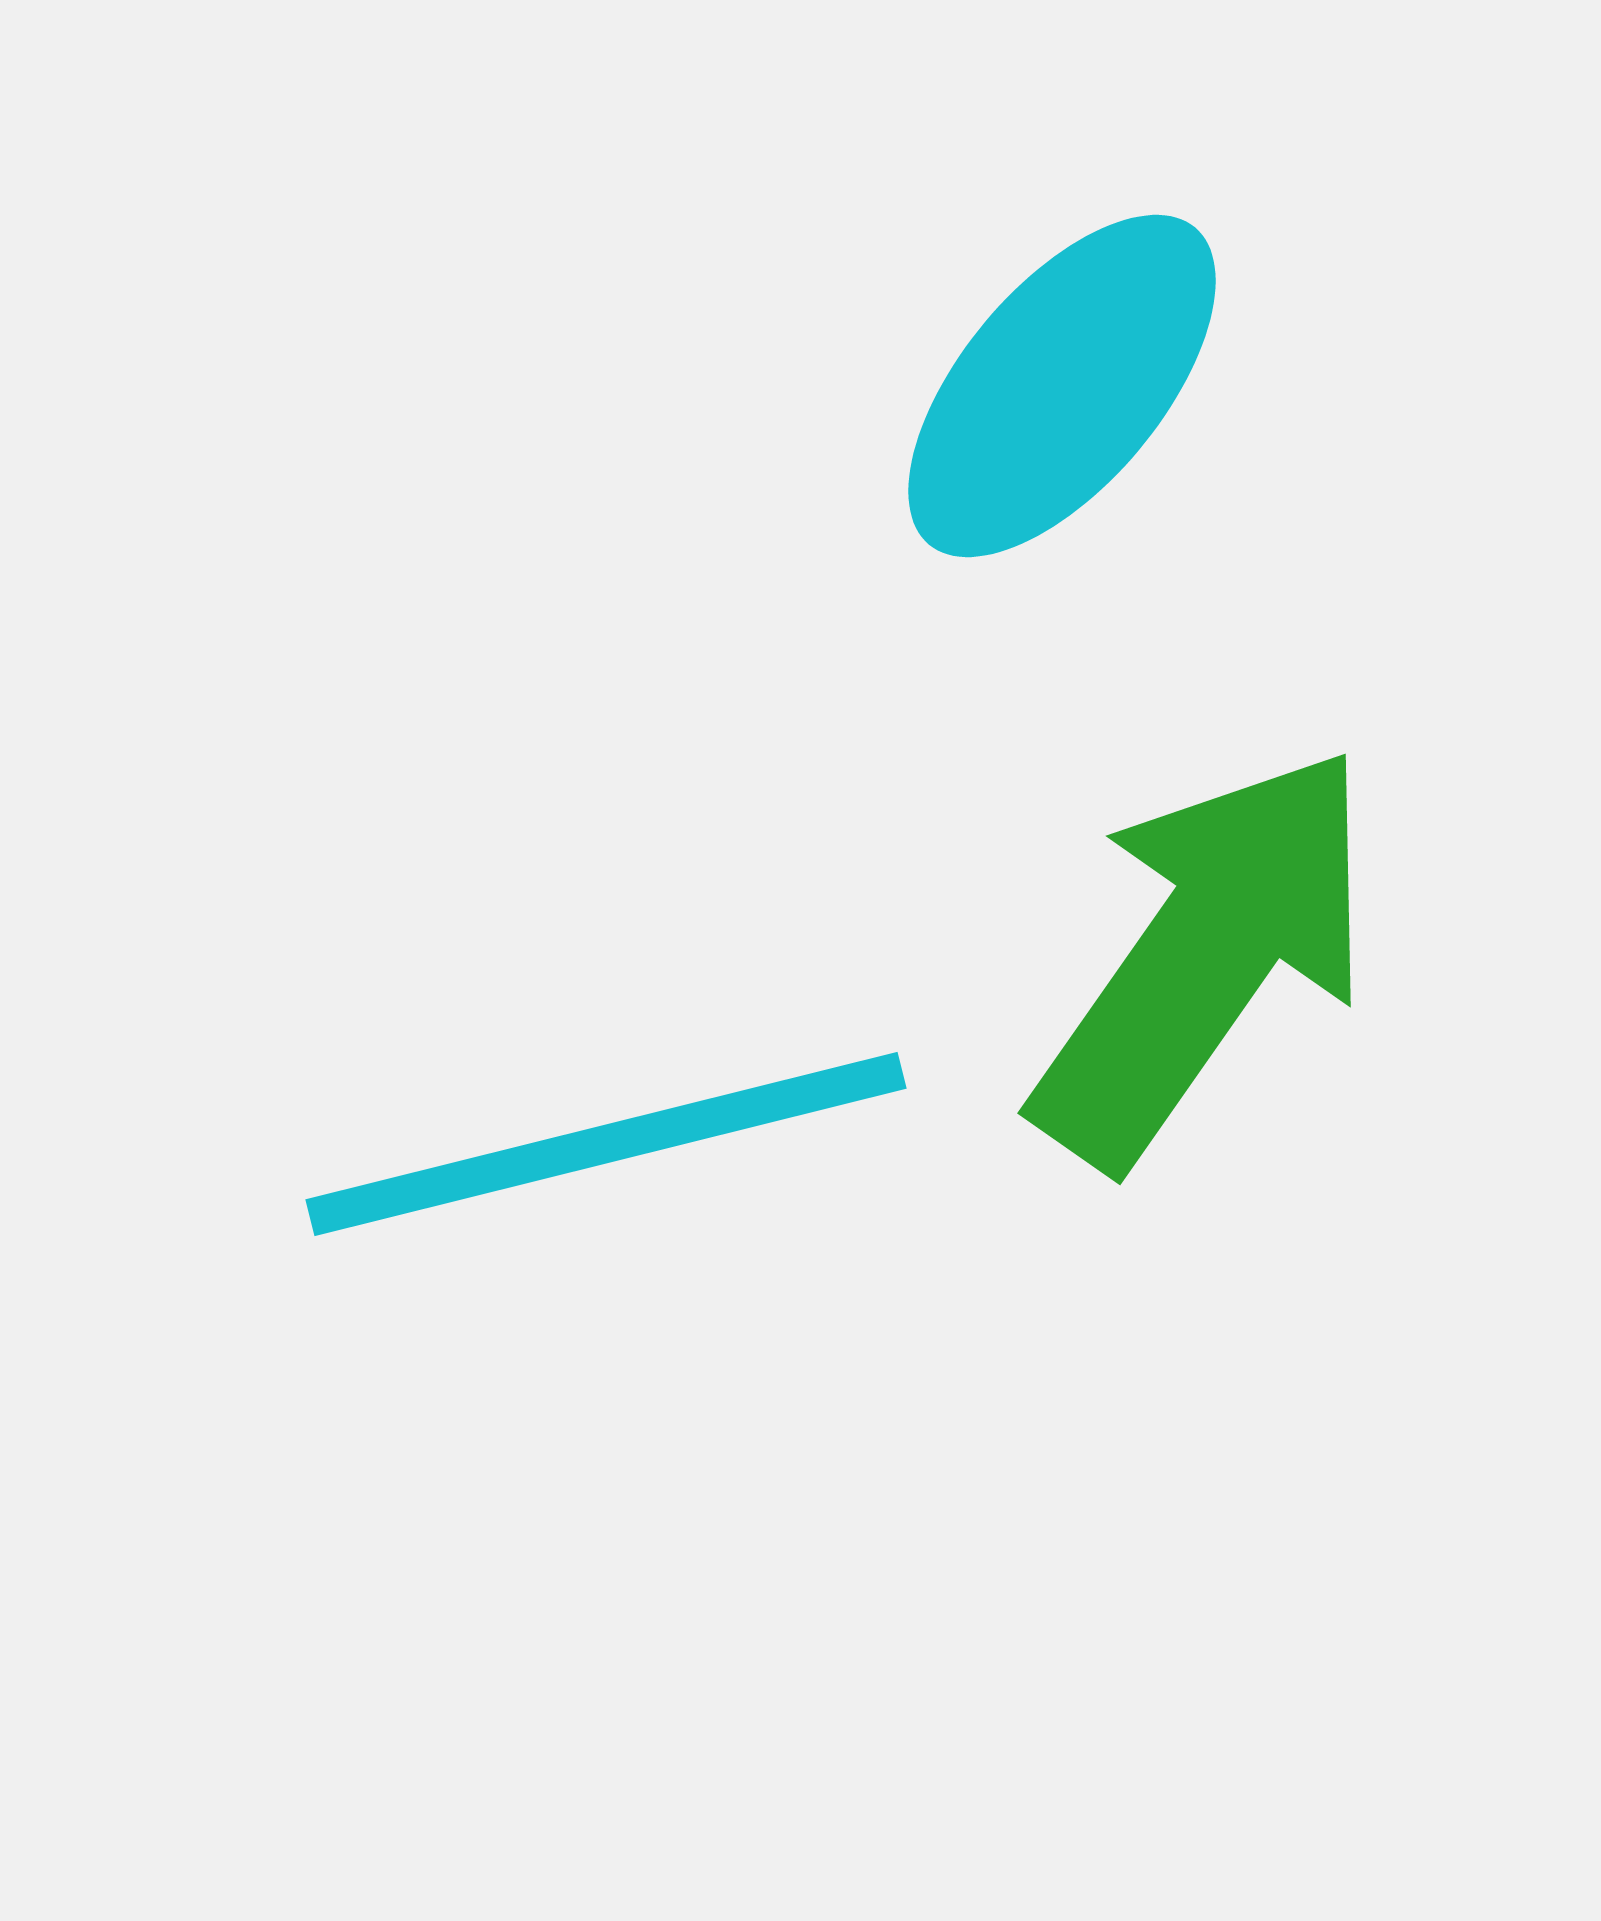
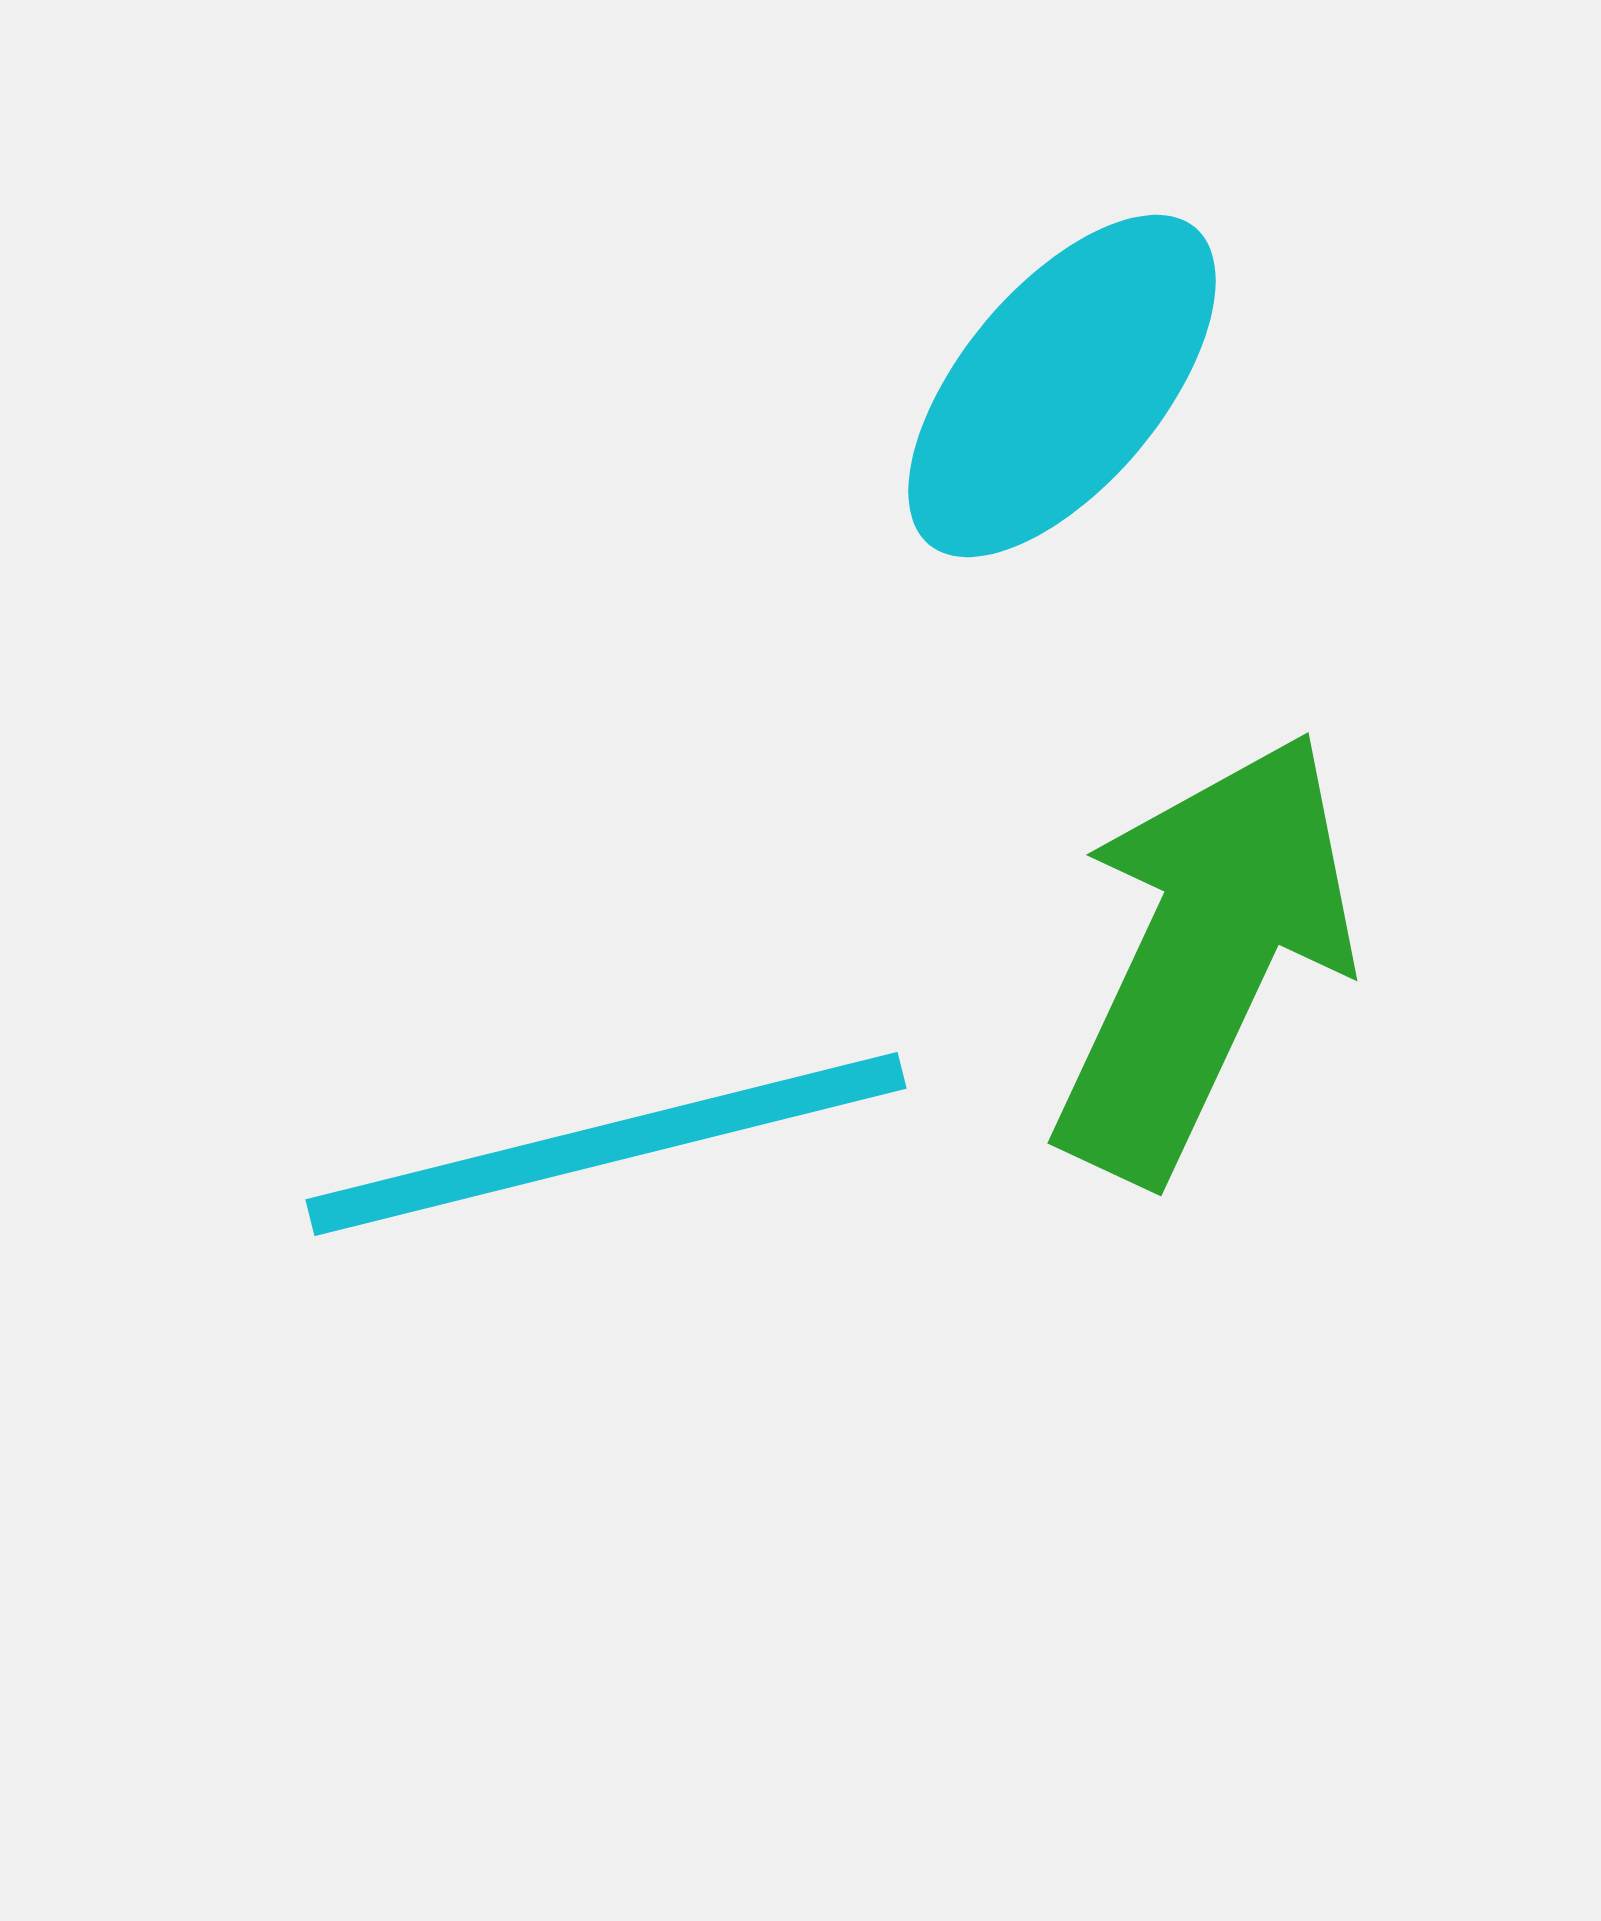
green arrow: rotated 10 degrees counterclockwise
